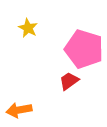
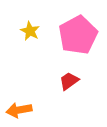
yellow star: moved 2 px right, 3 px down
pink pentagon: moved 6 px left, 14 px up; rotated 27 degrees clockwise
